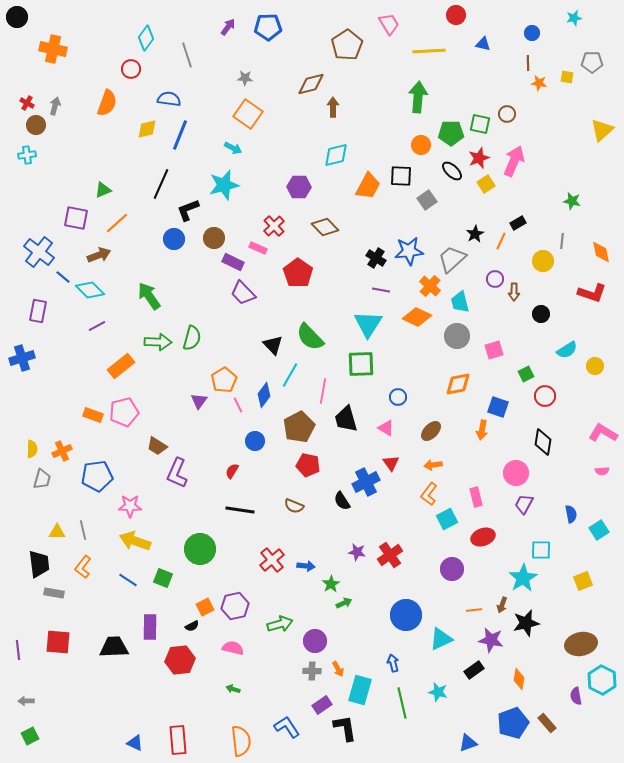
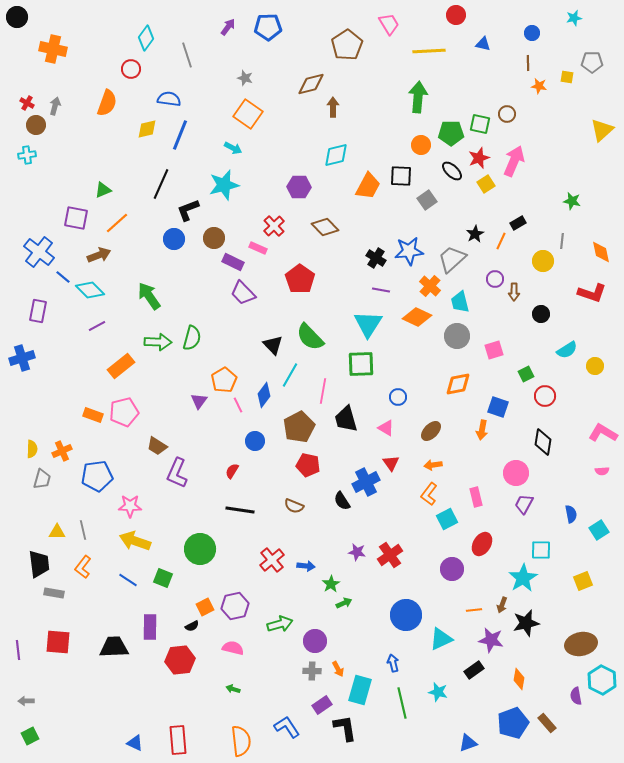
gray star at (245, 78): rotated 14 degrees clockwise
orange star at (539, 83): moved 3 px down
red pentagon at (298, 273): moved 2 px right, 6 px down
red ellipse at (483, 537): moved 1 px left, 7 px down; rotated 40 degrees counterclockwise
